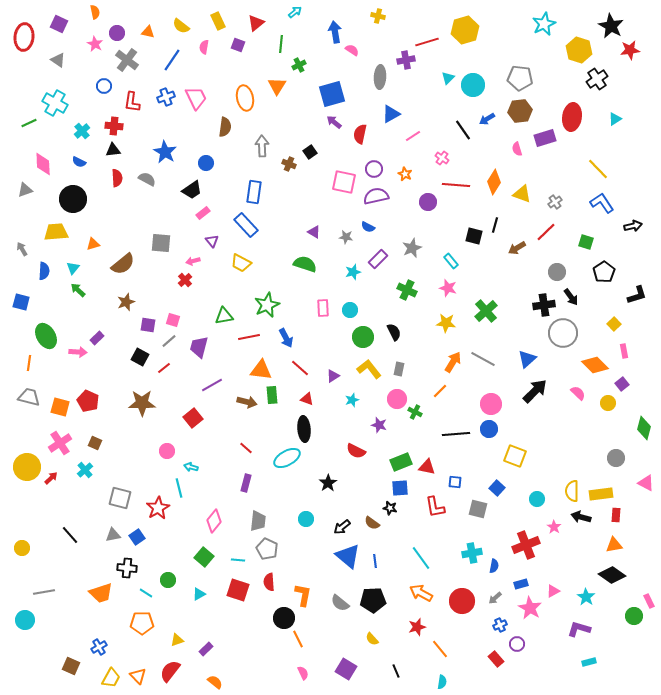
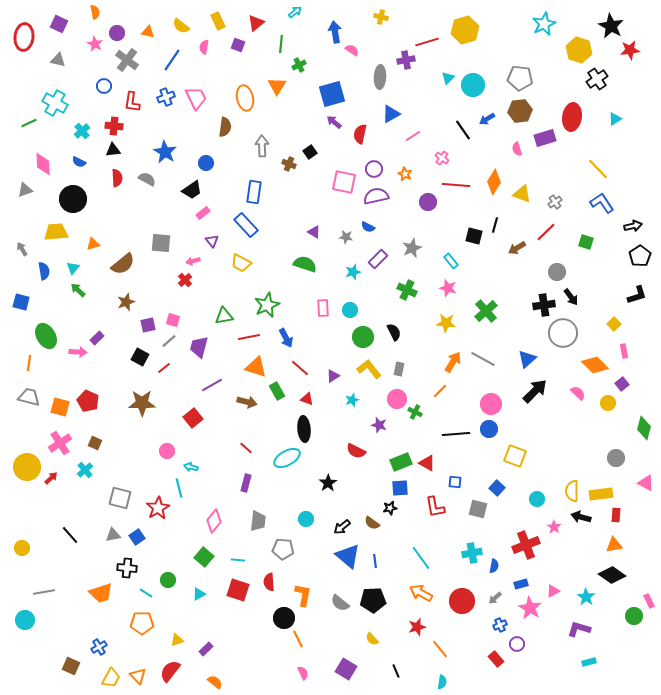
yellow cross at (378, 16): moved 3 px right, 1 px down
gray triangle at (58, 60): rotated 21 degrees counterclockwise
blue semicircle at (44, 271): rotated 12 degrees counterclockwise
black pentagon at (604, 272): moved 36 px right, 16 px up
purple square at (148, 325): rotated 21 degrees counterclockwise
orange triangle at (261, 370): moved 5 px left, 3 px up; rotated 10 degrees clockwise
green rectangle at (272, 395): moved 5 px right, 4 px up; rotated 24 degrees counterclockwise
red triangle at (427, 467): moved 4 px up; rotated 18 degrees clockwise
black star at (390, 508): rotated 24 degrees counterclockwise
gray pentagon at (267, 549): moved 16 px right; rotated 20 degrees counterclockwise
